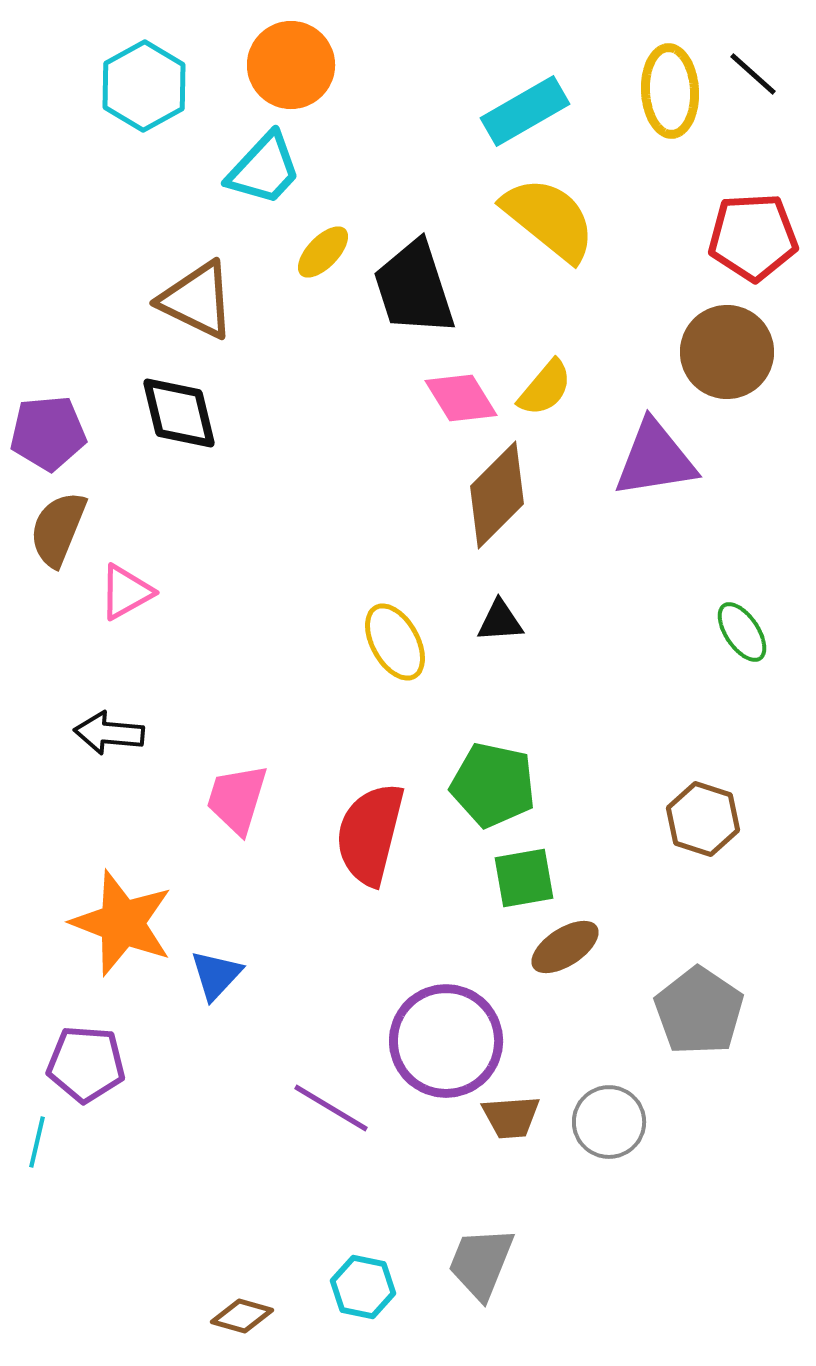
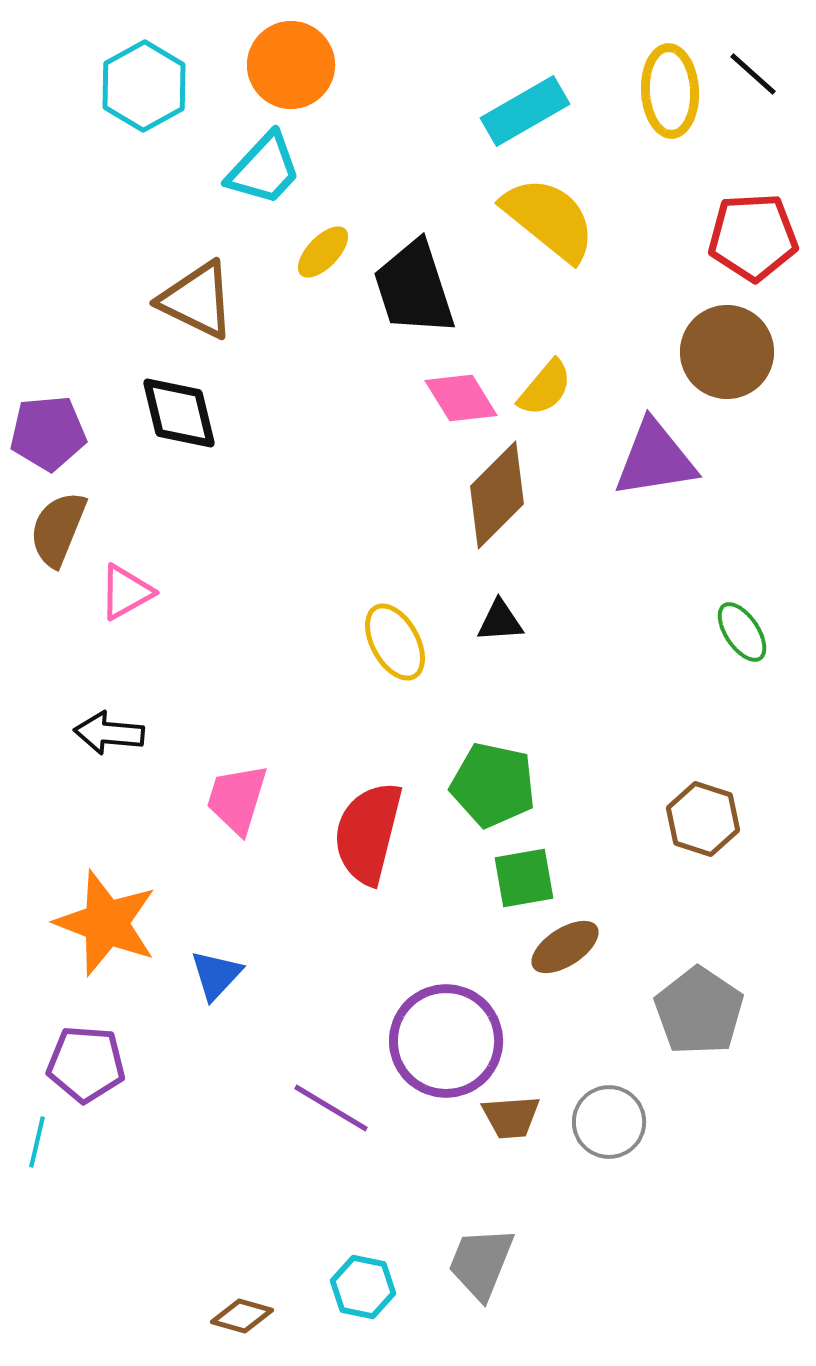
red semicircle at (370, 834): moved 2 px left, 1 px up
orange star at (122, 923): moved 16 px left
